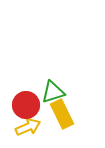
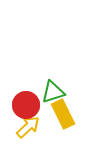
yellow rectangle: moved 1 px right
yellow arrow: rotated 20 degrees counterclockwise
